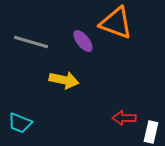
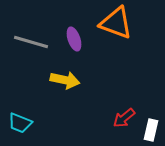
purple ellipse: moved 9 px left, 2 px up; rotated 20 degrees clockwise
yellow arrow: moved 1 px right
red arrow: rotated 40 degrees counterclockwise
white rectangle: moved 2 px up
